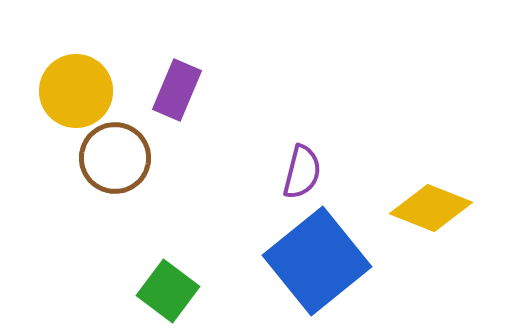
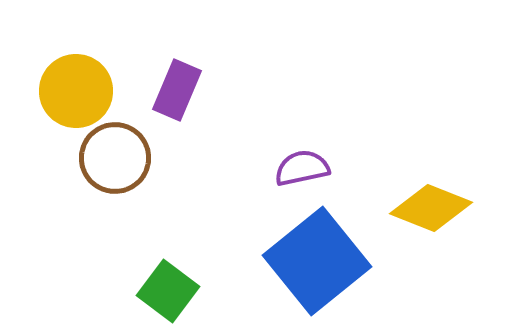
purple semicircle: moved 4 px up; rotated 116 degrees counterclockwise
